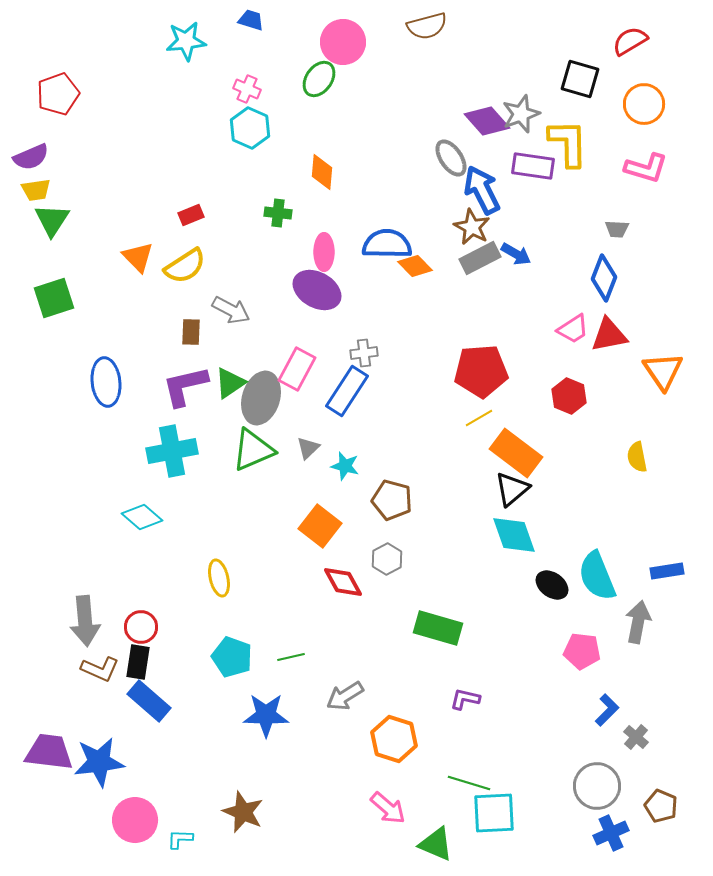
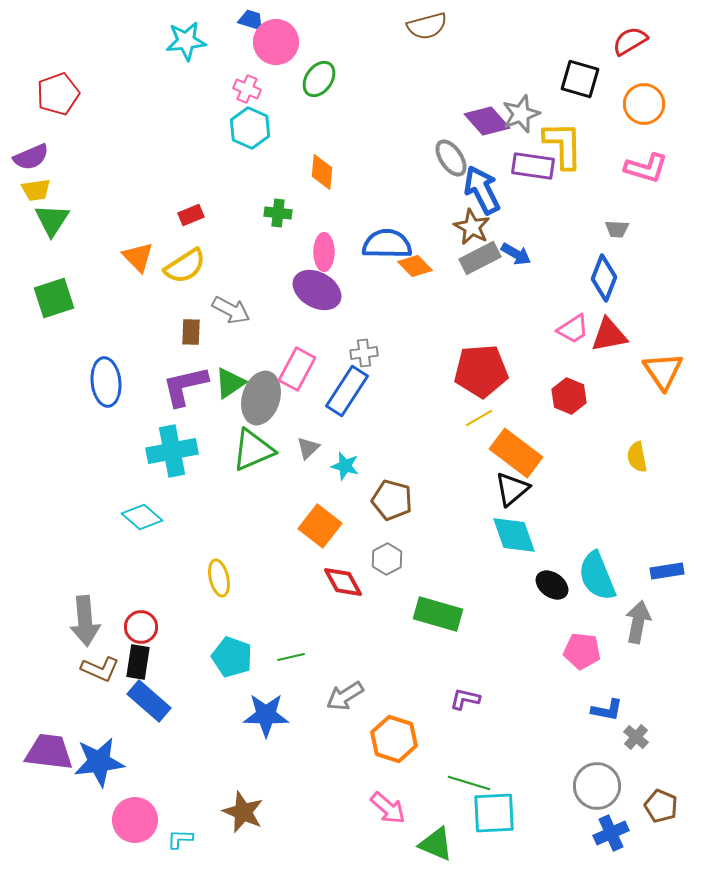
pink circle at (343, 42): moved 67 px left
yellow L-shape at (568, 143): moved 5 px left, 2 px down
green rectangle at (438, 628): moved 14 px up
blue L-shape at (607, 710): rotated 56 degrees clockwise
